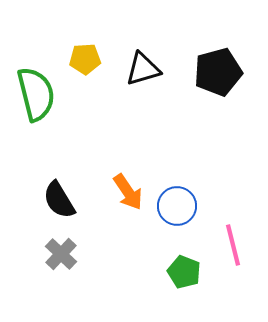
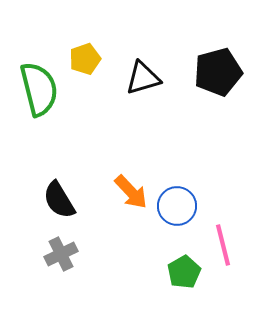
yellow pentagon: rotated 16 degrees counterclockwise
black triangle: moved 9 px down
green semicircle: moved 3 px right, 5 px up
orange arrow: moved 3 px right; rotated 9 degrees counterclockwise
pink line: moved 10 px left
gray cross: rotated 20 degrees clockwise
green pentagon: rotated 20 degrees clockwise
